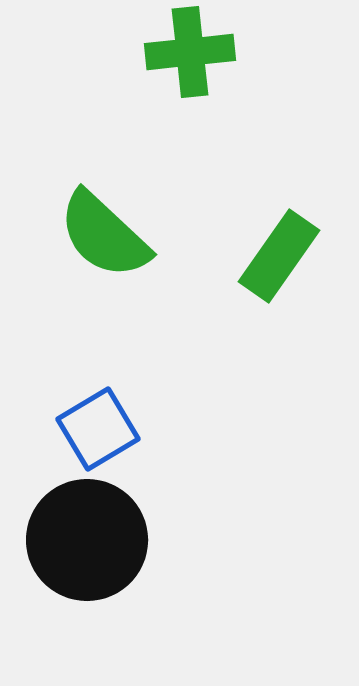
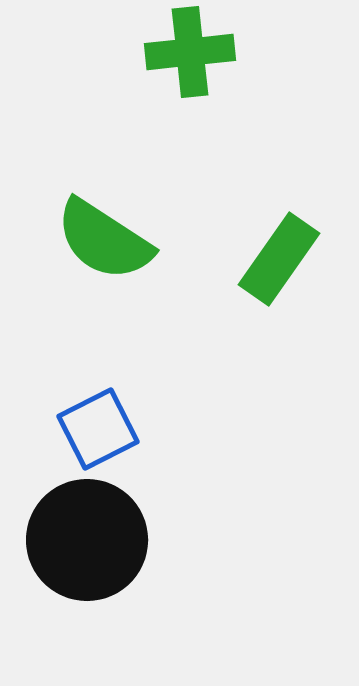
green semicircle: moved 5 px down; rotated 10 degrees counterclockwise
green rectangle: moved 3 px down
blue square: rotated 4 degrees clockwise
